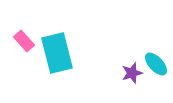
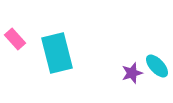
pink rectangle: moved 9 px left, 2 px up
cyan ellipse: moved 1 px right, 2 px down
